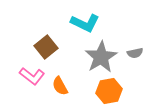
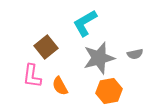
cyan L-shape: rotated 124 degrees clockwise
gray semicircle: moved 1 px down
gray star: moved 2 px left, 1 px down; rotated 16 degrees clockwise
pink L-shape: rotated 60 degrees clockwise
